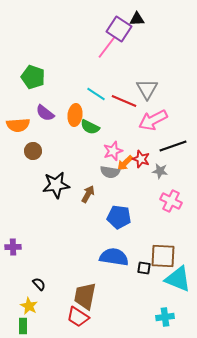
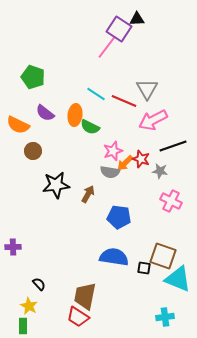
orange semicircle: rotated 30 degrees clockwise
brown square: rotated 16 degrees clockwise
